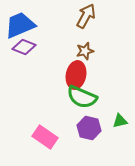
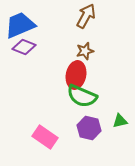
green semicircle: moved 1 px up
